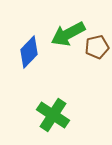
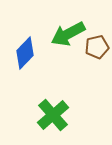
blue diamond: moved 4 px left, 1 px down
green cross: rotated 16 degrees clockwise
